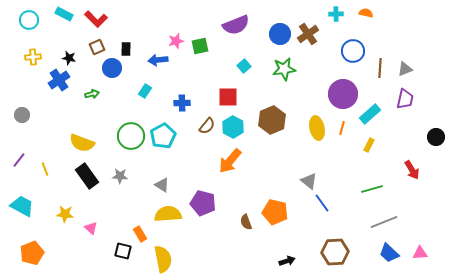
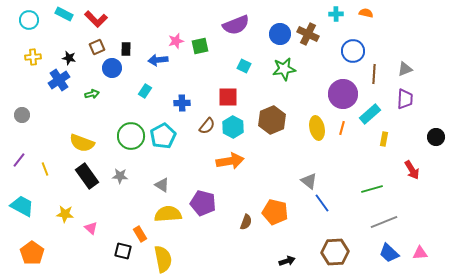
brown cross at (308, 34): rotated 30 degrees counterclockwise
cyan square at (244, 66): rotated 24 degrees counterclockwise
brown line at (380, 68): moved 6 px left, 6 px down
purple trapezoid at (405, 99): rotated 10 degrees counterclockwise
yellow rectangle at (369, 145): moved 15 px right, 6 px up; rotated 16 degrees counterclockwise
orange arrow at (230, 161): rotated 140 degrees counterclockwise
brown semicircle at (246, 222): rotated 140 degrees counterclockwise
orange pentagon at (32, 253): rotated 15 degrees counterclockwise
